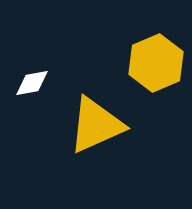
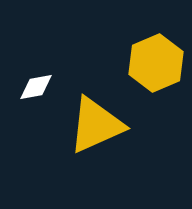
white diamond: moved 4 px right, 4 px down
